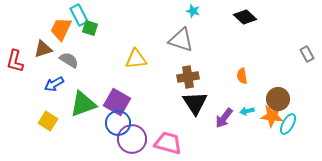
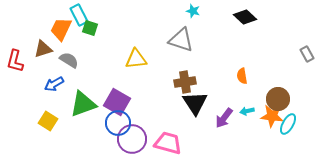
brown cross: moved 3 px left, 5 px down
